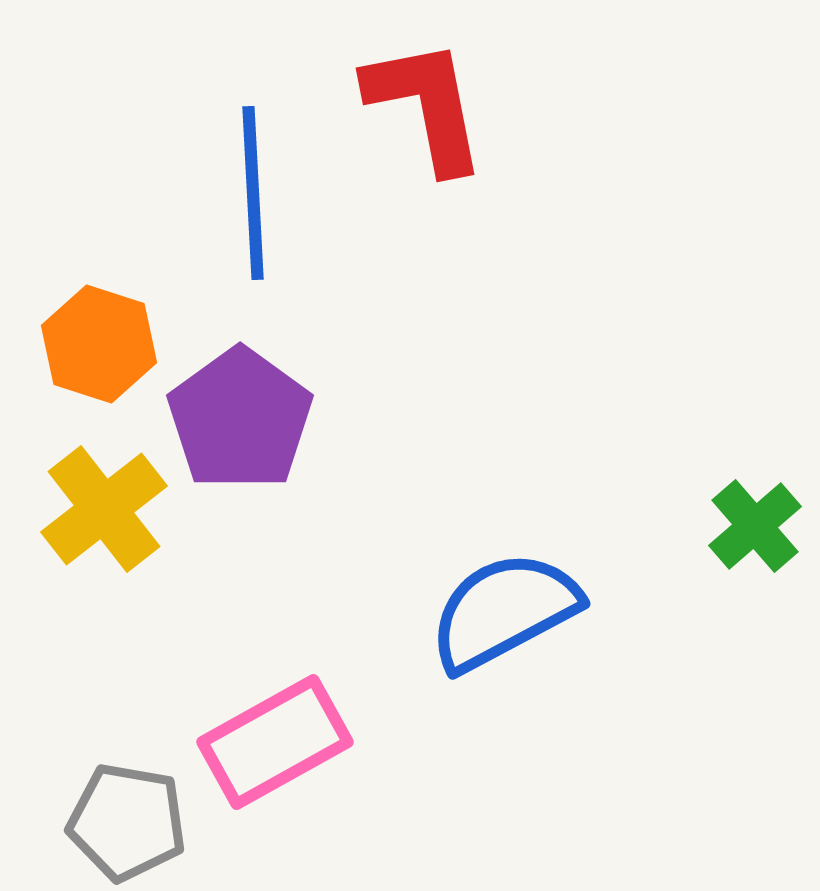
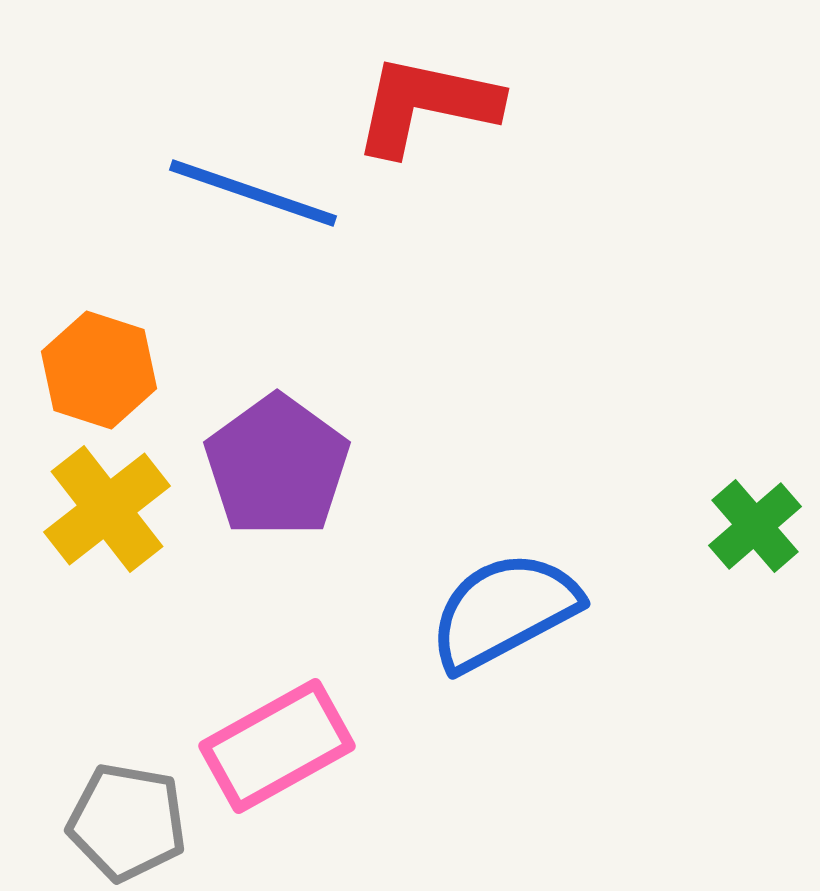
red L-shape: rotated 67 degrees counterclockwise
blue line: rotated 68 degrees counterclockwise
orange hexagon: moved 26 px down
purple pentagon: moved 37 px right, 47 px down
yellow cross: moved 3 px right
pink rectangle: moved 2 px right, 4 px down
